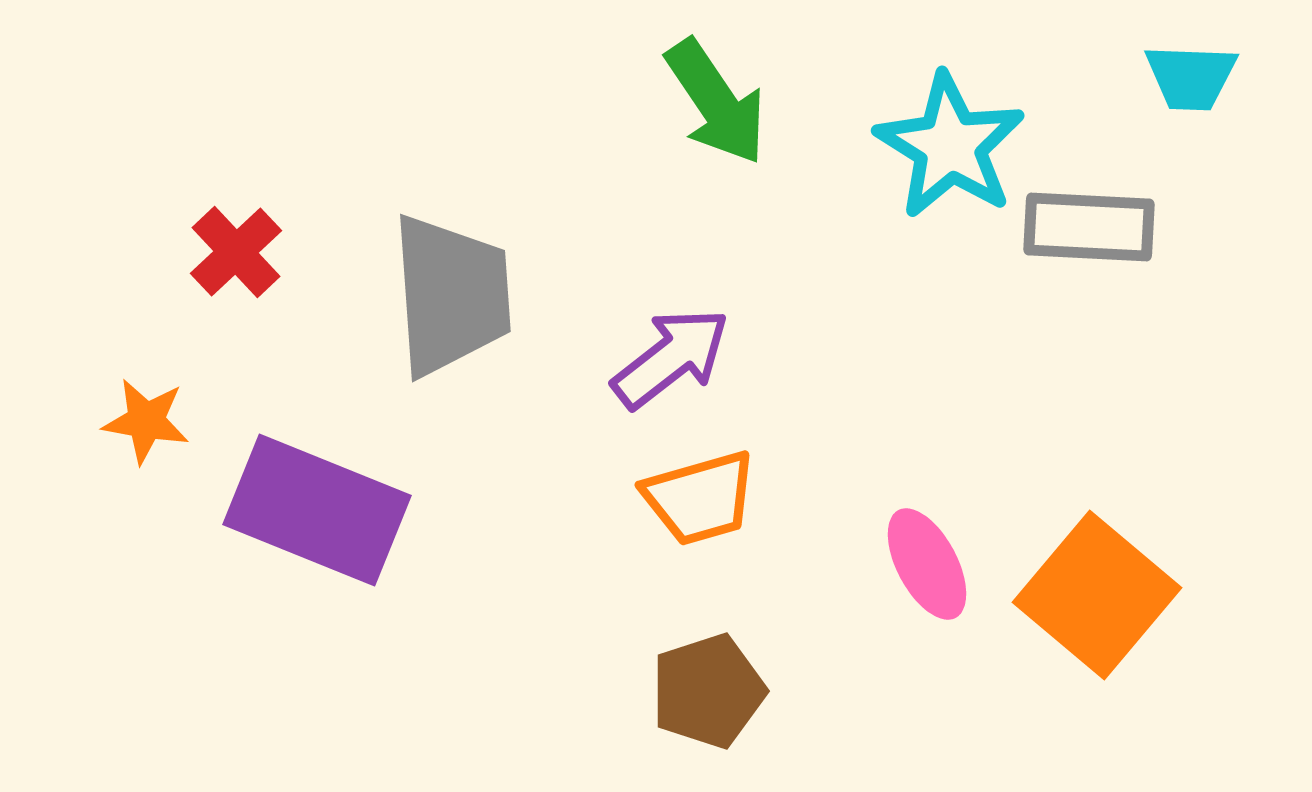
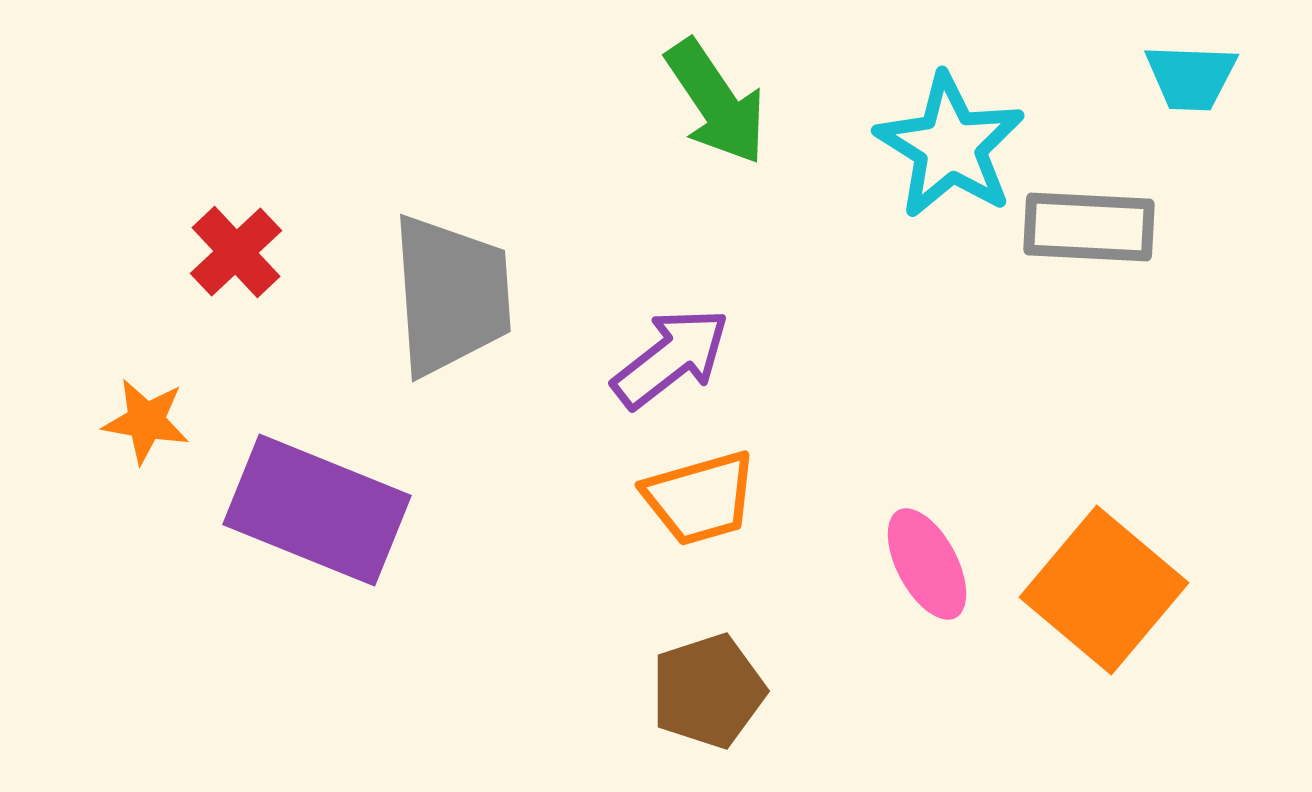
orange square: moved 7 px right, 5 px up
